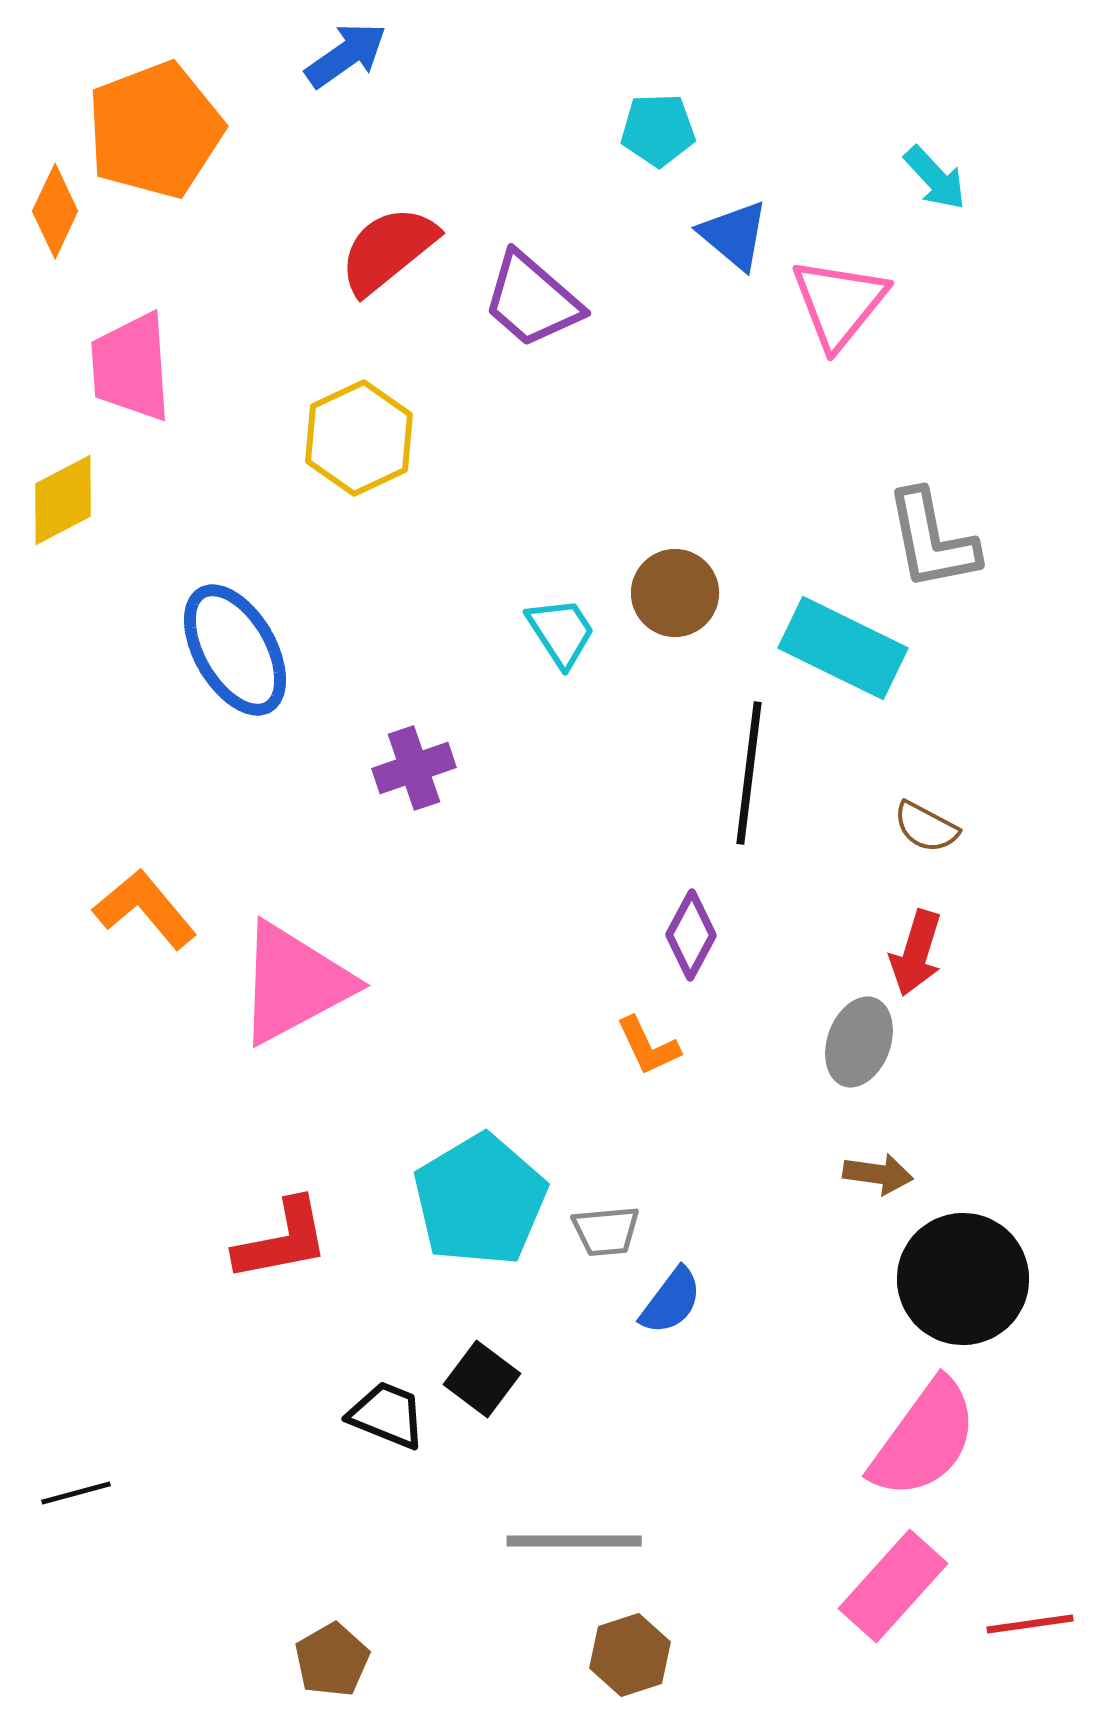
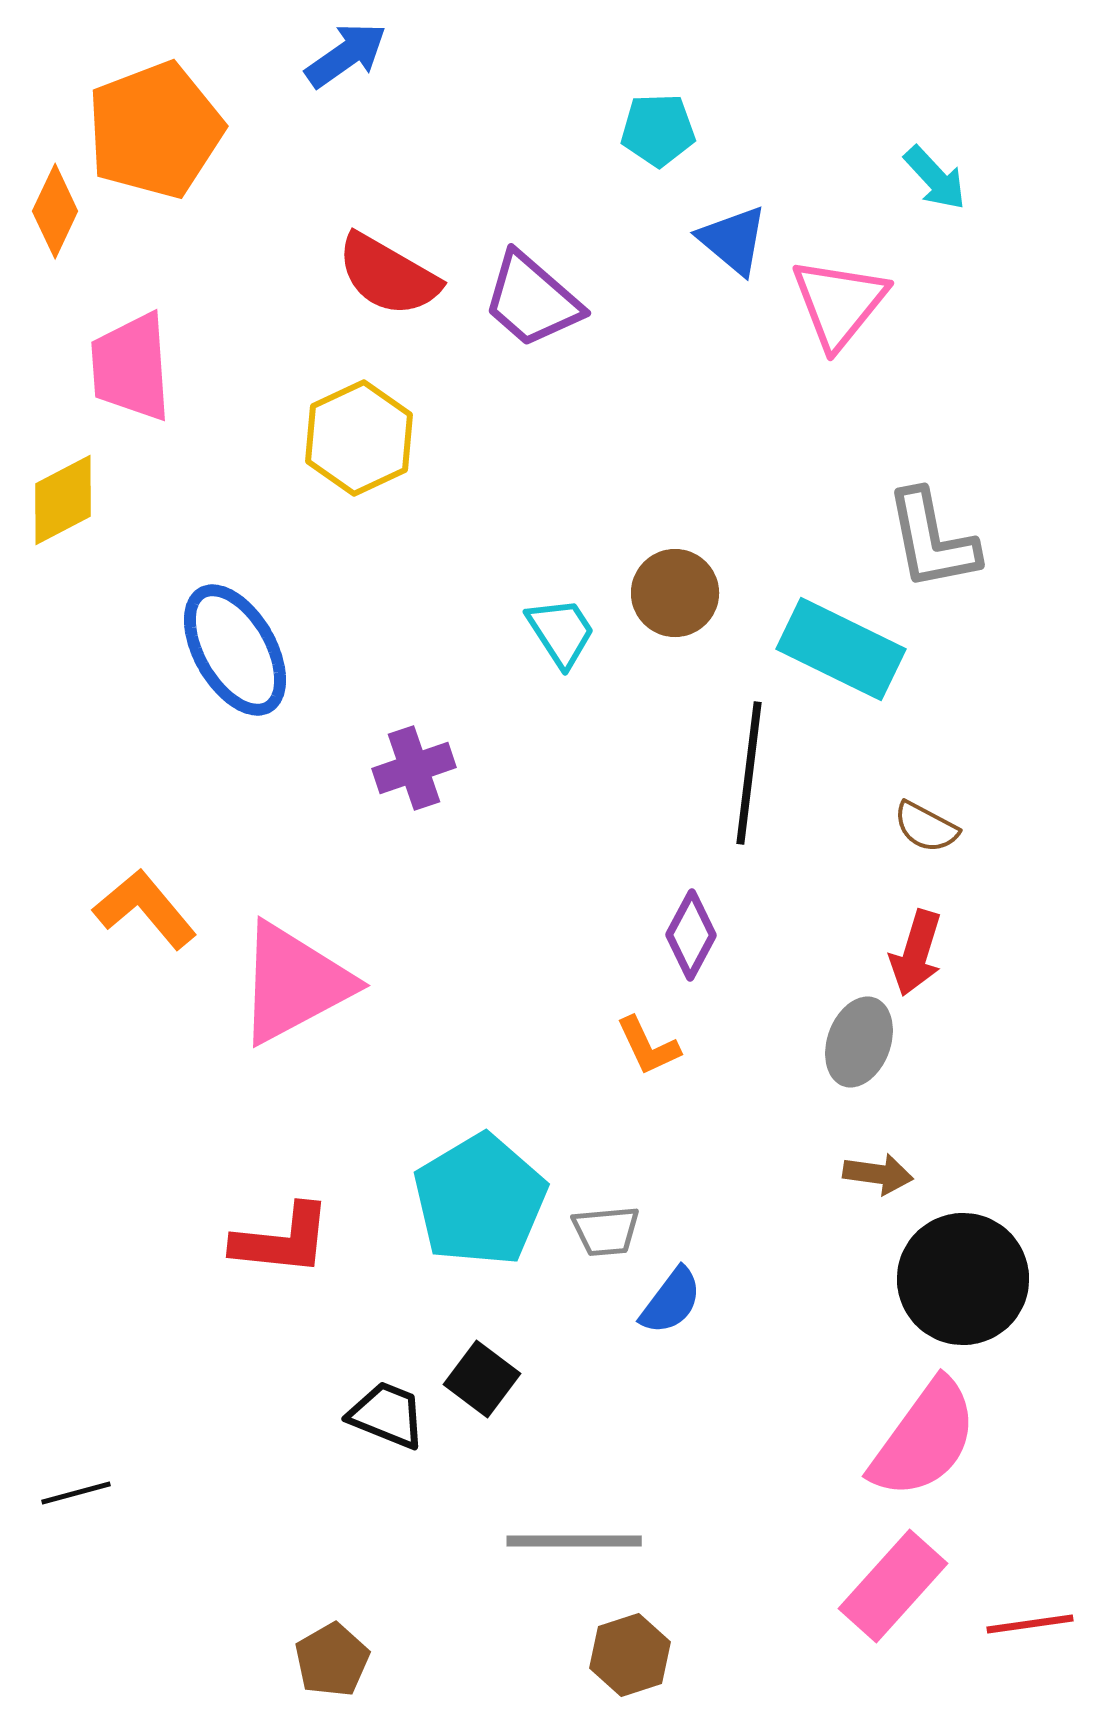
blue triangle at (734, 235): moved 1 px left, 5 px down
red semicircle at (388, 250): moved 25 px down; rotated 111 degrees counterclockwise
cyan rectangle at (843, 648): moved 2 px left, 1 px down
red L-shape at (282, 1240): rotated 17 degrees clockwise
